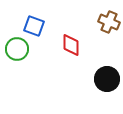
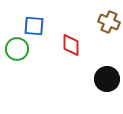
blue square: rotated 15 degrees counterclockwise
